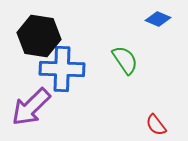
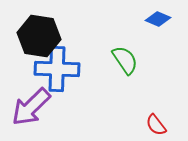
blue cross: moved 5 px left
